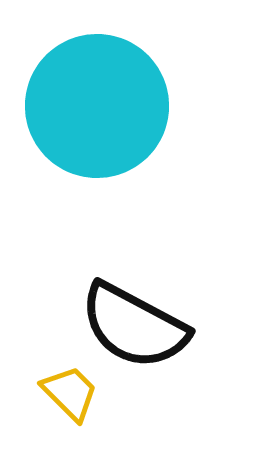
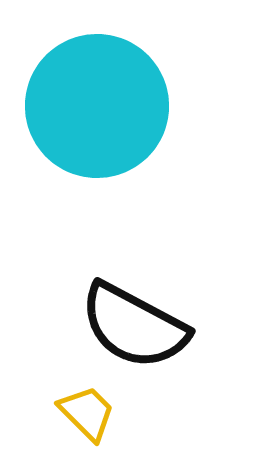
yellow trapezoid: moved 17 px right, 20 px down
